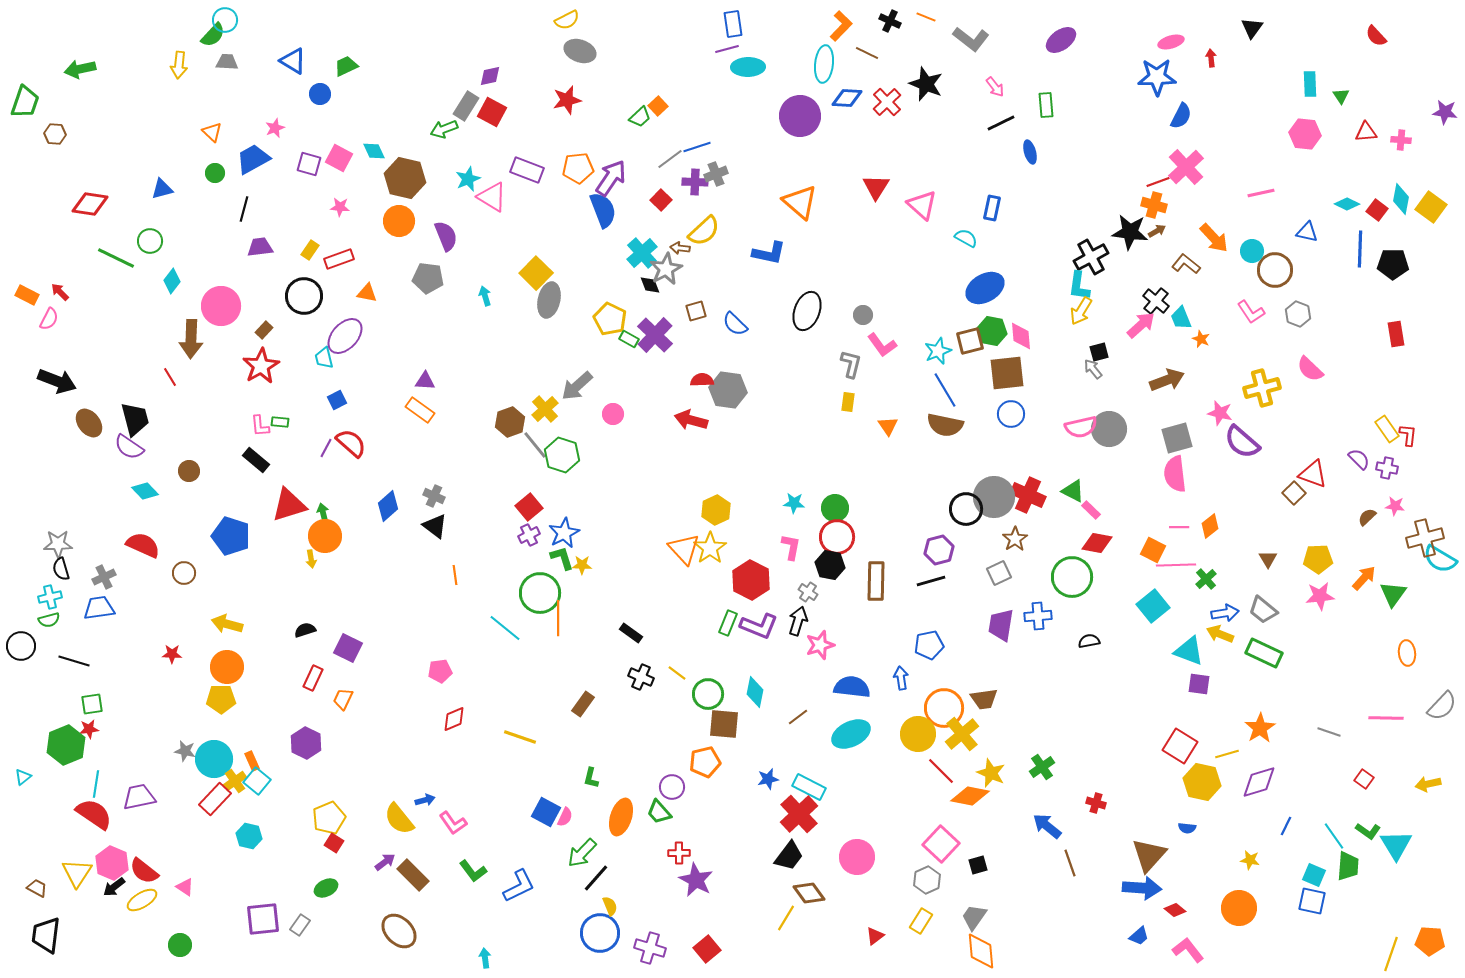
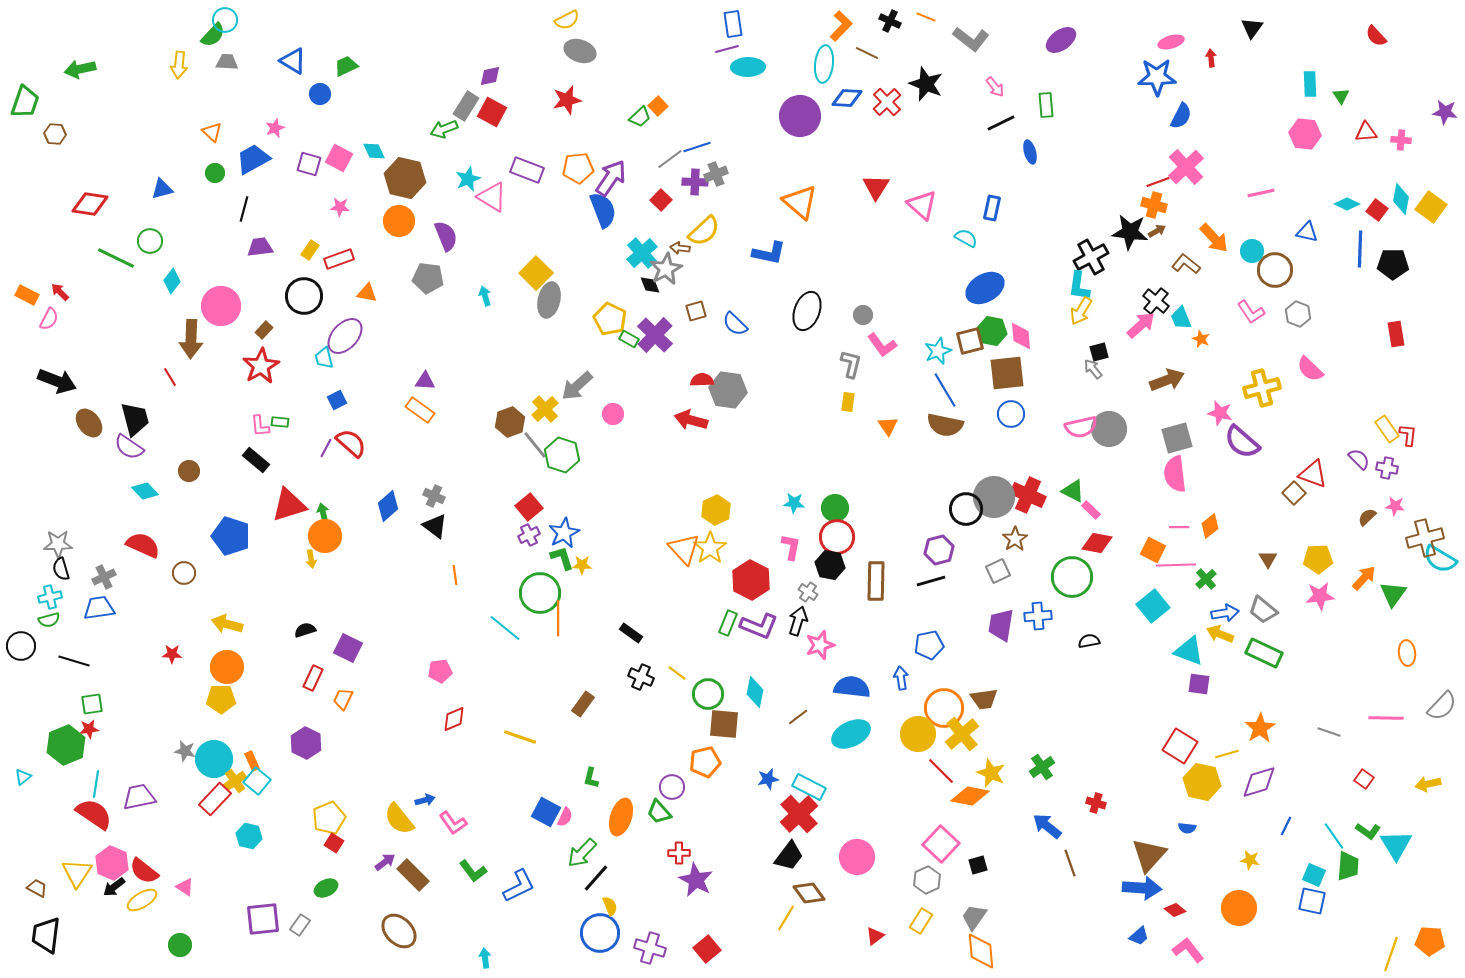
gray square at (999, 573): moved 1 px left, 2 px up
